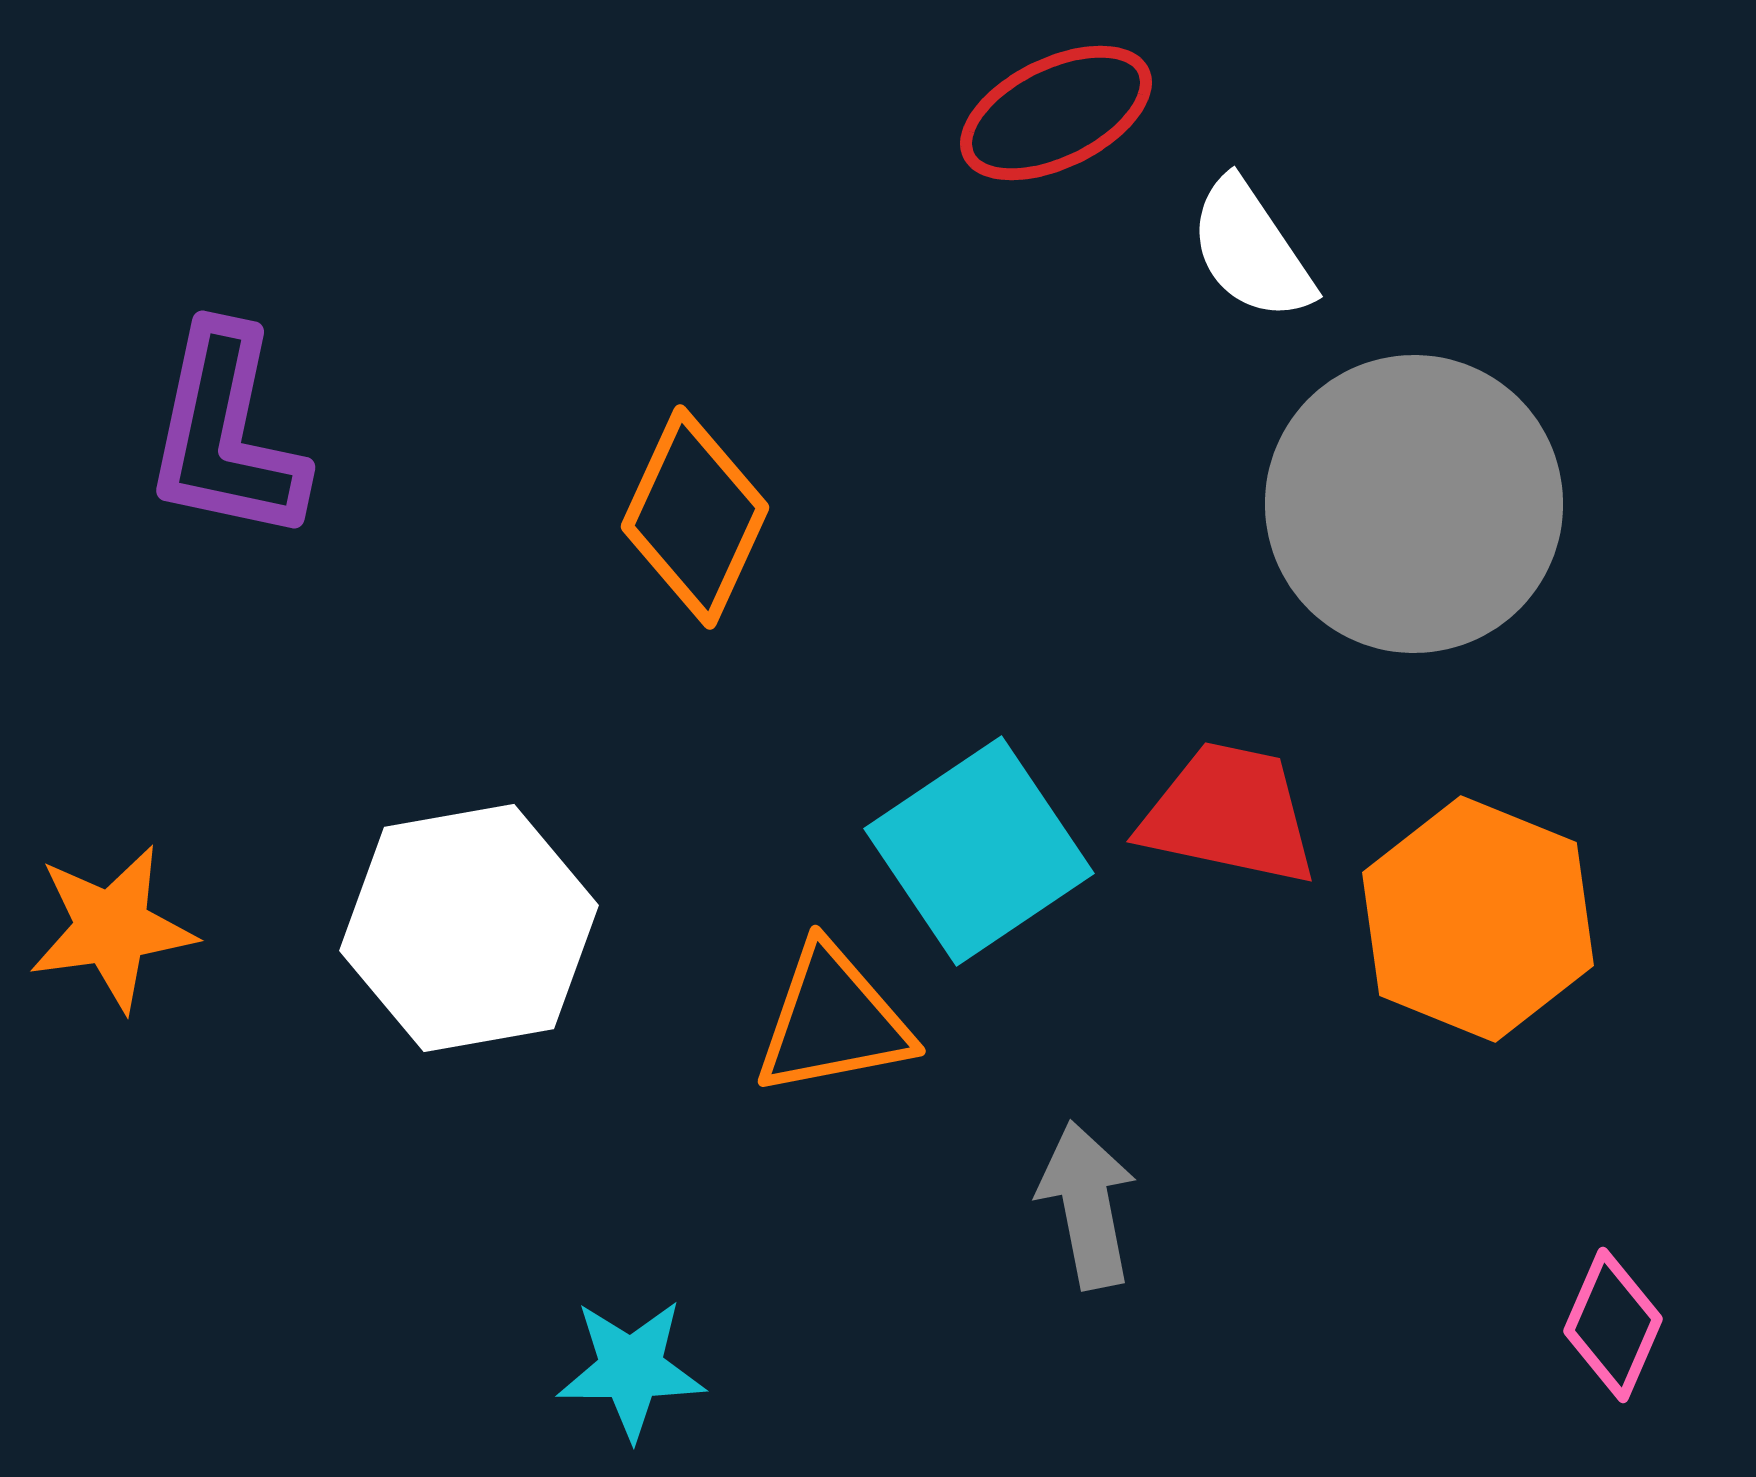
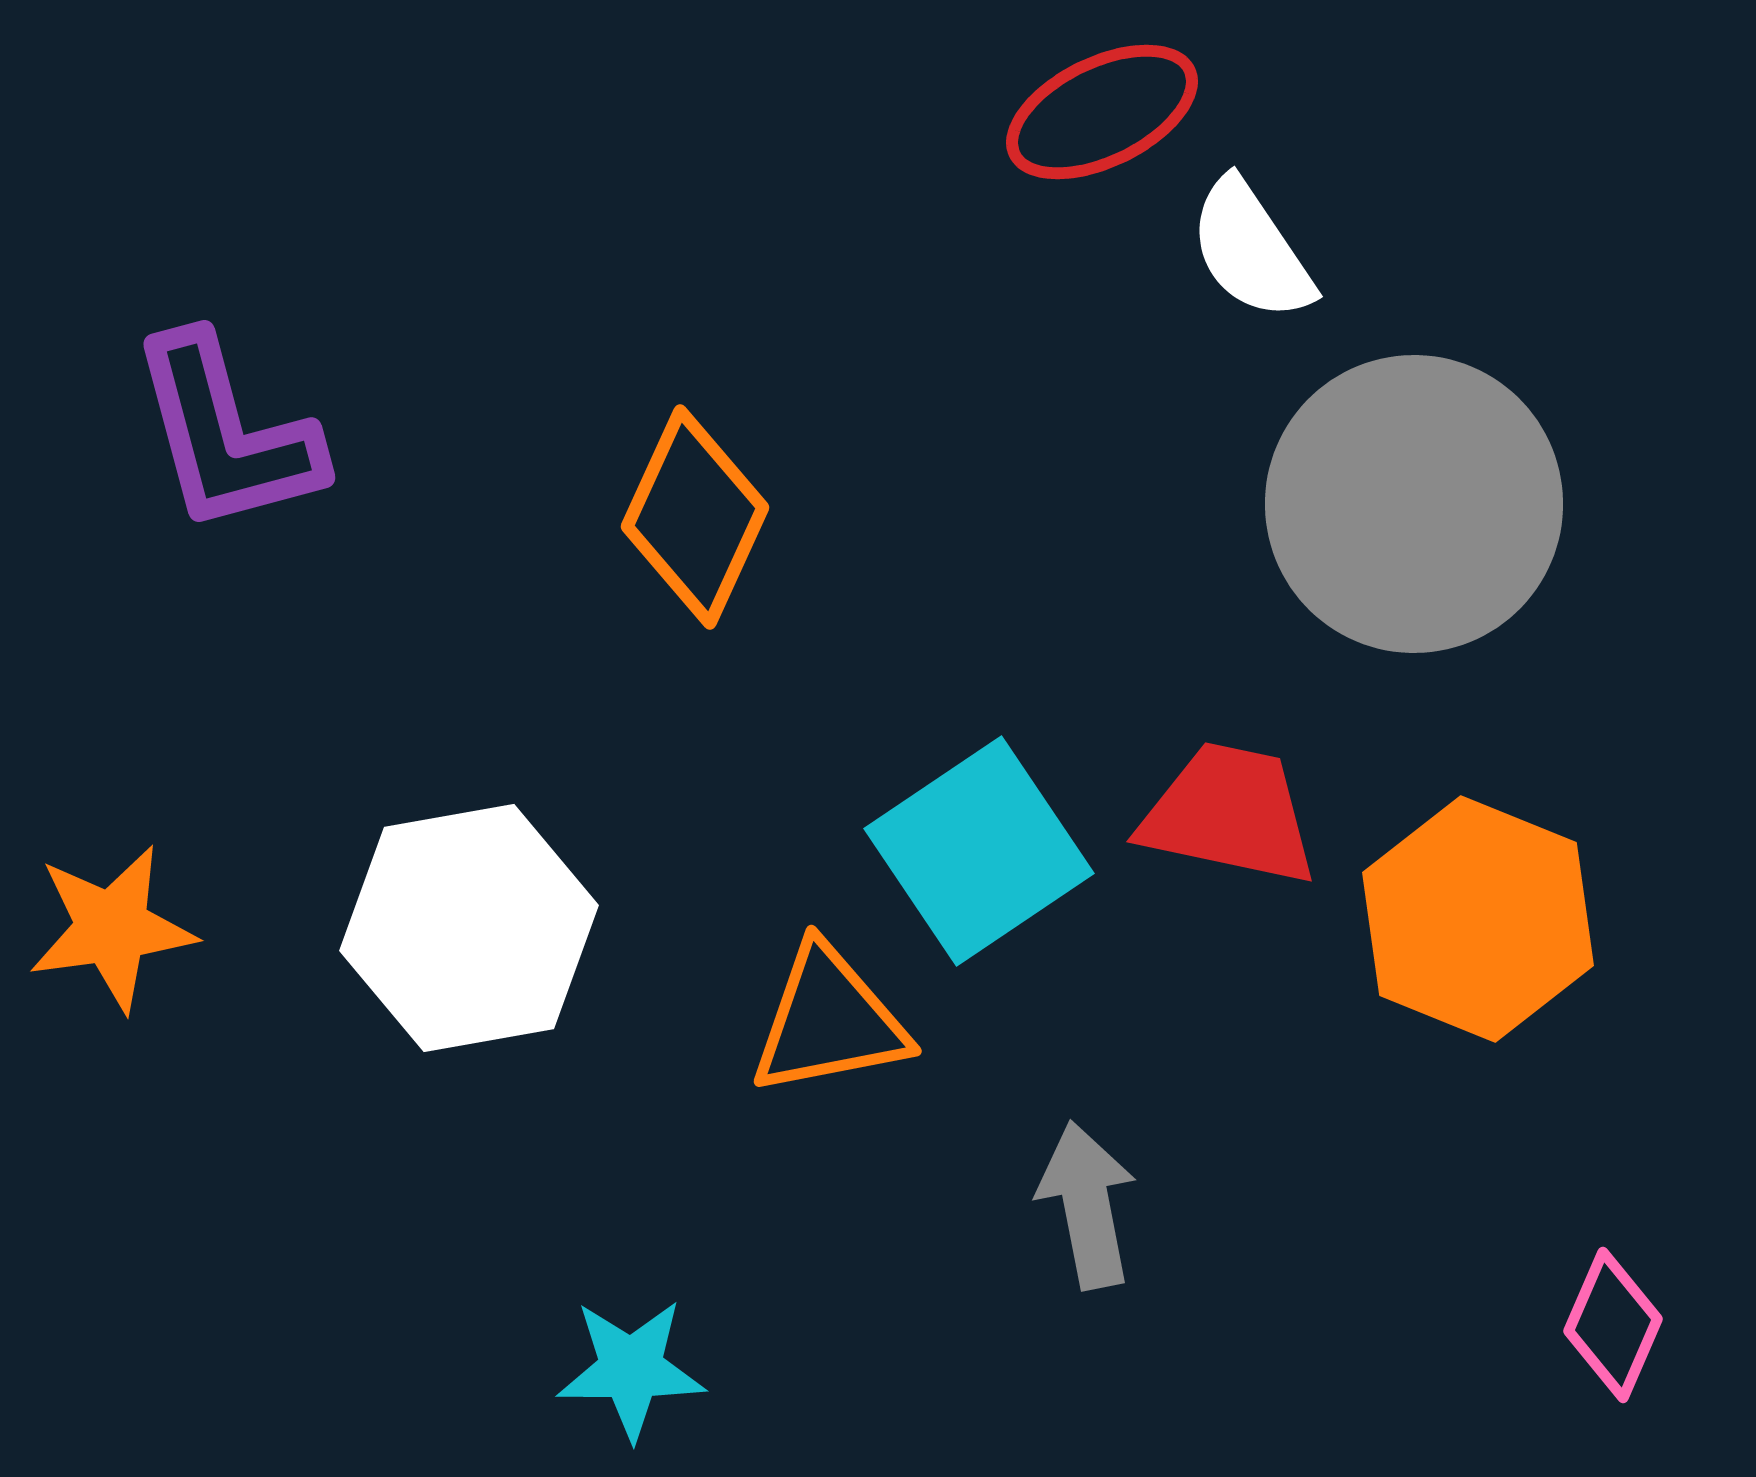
red ellipse: moved 46 px right, 1 px up
purple L-shape: rotated 27 degrees counterclockwise
orange triangle: moved 4 px left
